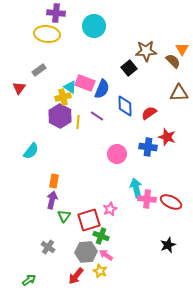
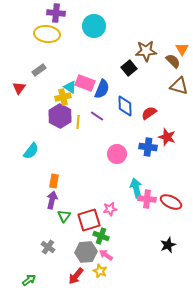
brown triangle: moved 7 px up; rotated 18 degrees clockwise
pink star: rotated 16 degrees clockwise
